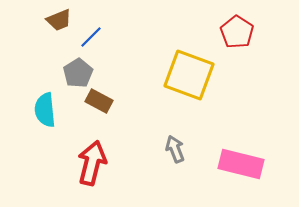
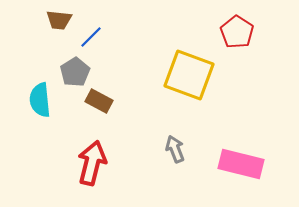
brown trapezoid: rotated 28 degrees clockwise
gray pentagon: moved 3 px left, 1 px up
cyan semicircle: moved 5 px left, 10 px up
